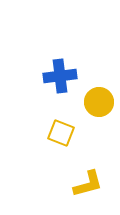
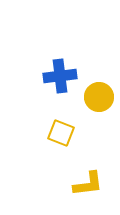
yellow circle: moved 5 px up
yellow L-shape: rotated 8 degrees clockwise
